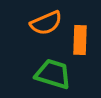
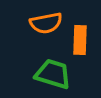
orange semicircle: rotated 12 degrees clockwise
